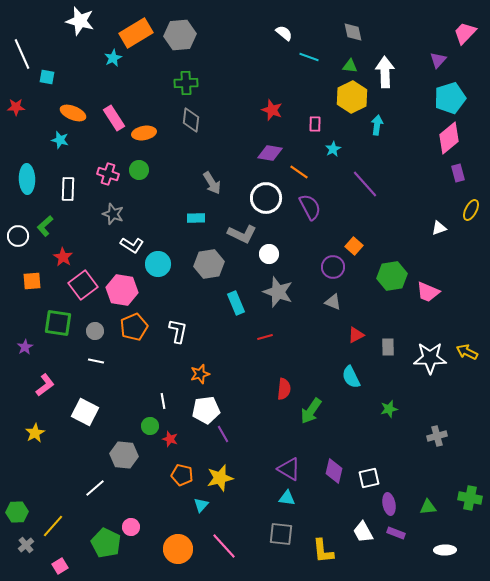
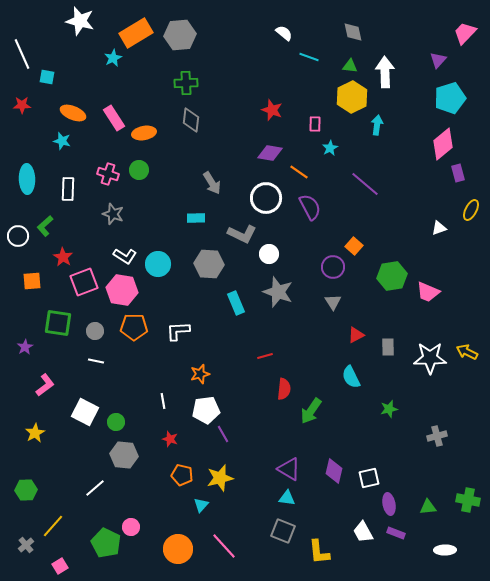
red star at (16, 107): moved 6 px right, 2 px up
pink diamond at (449, 138): moved 6 px left, 6 px down
cyan star at (60, 140): moved 2 px right, 1 px down
cyan star at (333, 149): moved 3 px left, 1 px up
purple line at (365, 184): rotated 8 degrees counterclockwise
white L-shape at (132, 245): moved 7 px left, 11 px down
gray hexagon at (209, 264): rotated 12 degrees clockwise
pink square at (83, 285): moved 1 px right, 3 px up; rotated 16 degrees clockwise
gray triangle at (333, 302): rotated 36 degrees clockwise
orange pentagon at (134, 327): rotated 24 degrees clockwise
white L-shape at (178, 331): rotated 105 degrees counterclockwise
red line at (265, 337): moved 19 px down
green circle at (150, 426): moved 34 px left, 4 px up
green cross at (470, 498): moved 2 px left, 2 px down
green hexagon at (17, 512): moved 9 px right, 22 px up
gray square at (281, 534): moved 2 px right, 3 px up; rotated 15 degrees clockwise
yellow L-shape at (323, 551): moved 4 px left, 1 px down
